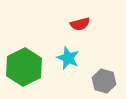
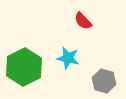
red semicircle: moved 3 px right, 3 px up; rotated 60 degrees clockwise
cyan star: rotated 10 degrees counterclockwise
